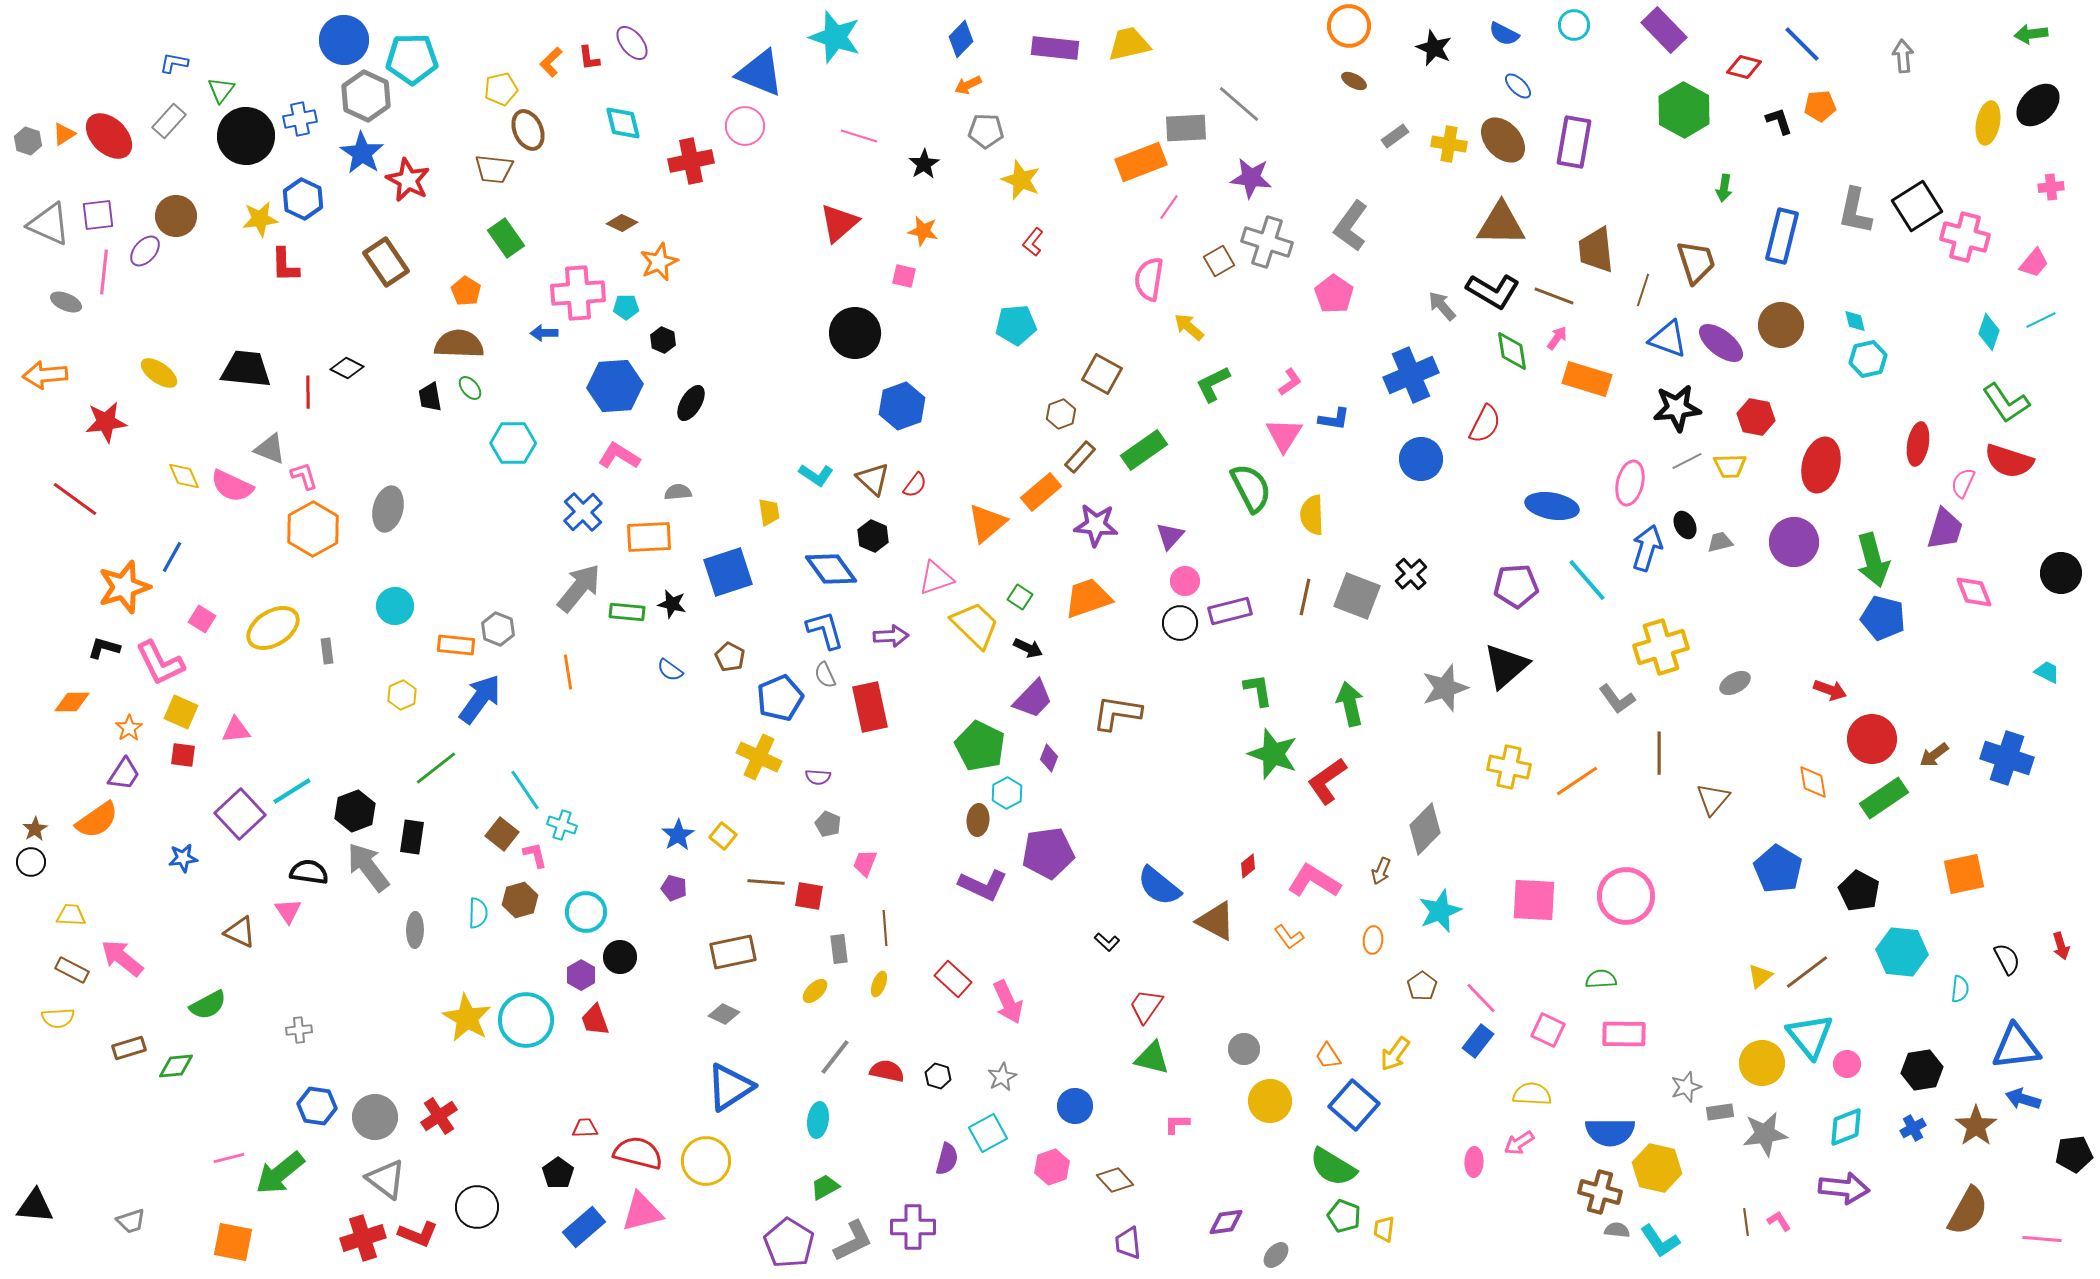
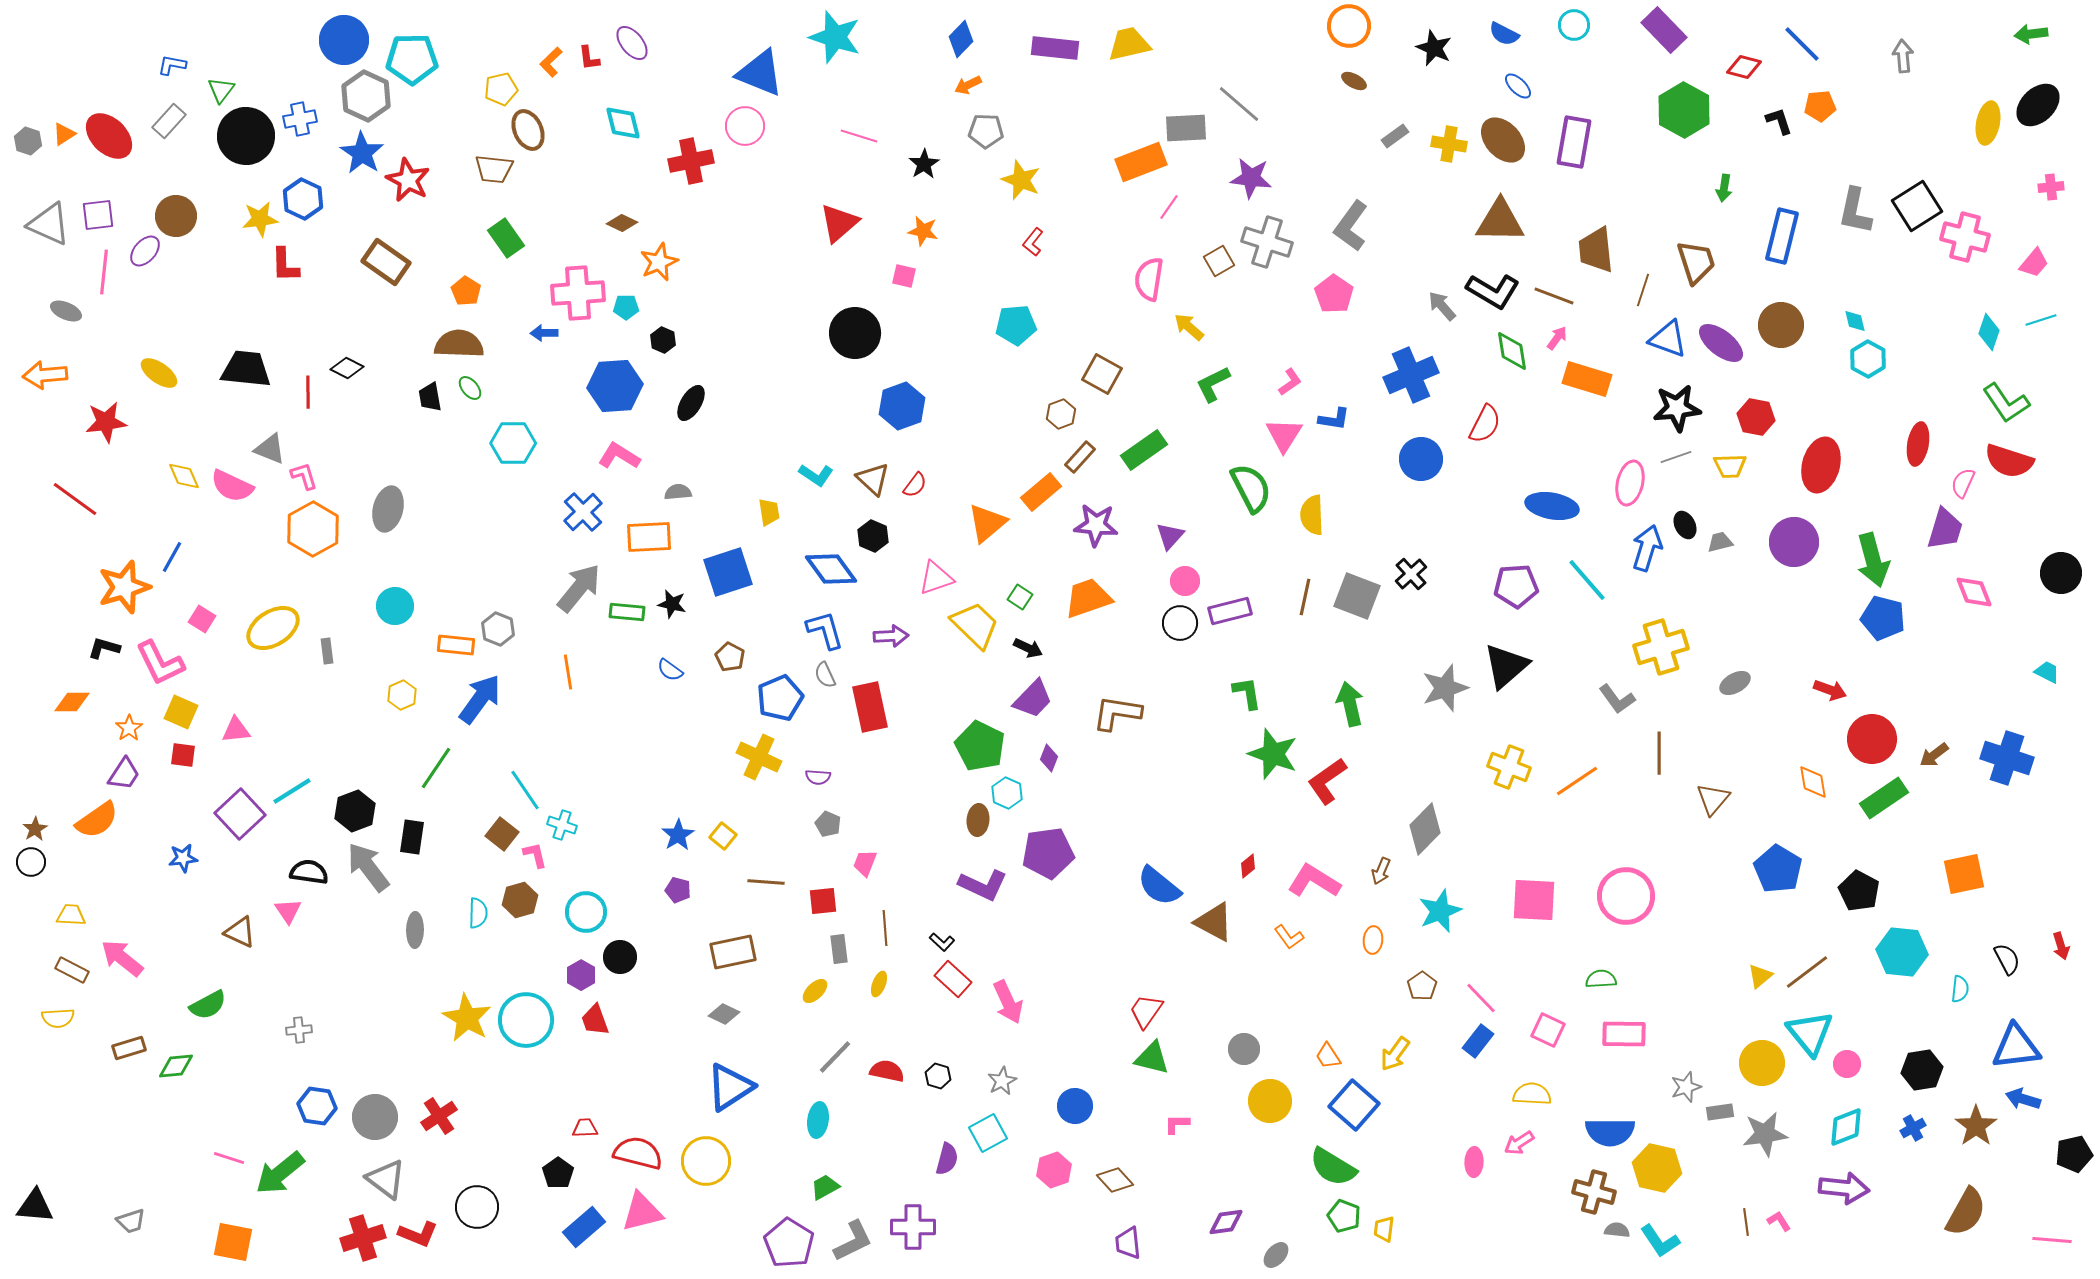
blue L-shape at (174, 63): moved 2 px left, 2 px down
brown triangle at (1501, 224): moved 1 px left, 3 px up
brown rectangle at (386, 262): rotated 21 degrees counterclockwise
gray ellipse at (66, 302): moved 9 px down
cyan line at (2041, 320): rotated 8 degrees clockwise
cyan hexagon at (1868, 359): rotated 18 degrees counterclockwise
gray line at (1687, 461): moved 11 px left, 4 px up; rotated 8 degrees clockwise
green L-shape at (1258, 690): moved 11 px left, 3 px down
yellow cross at (1509, 767): rotated 9 degrees clockwise
green line at (436, 768): rotated 18 degrees counterclockwise
cyan hexagon at (1007, 793): rotated 8 degrees counterclockwise
purple pentagon at (674, 888): moved 4 px right, 2 px down
red square at (809, 896): moved 14 px right, 5 px down; rotated 16 degrees counterclockwise
brown triangle at (1216, 921): moved 2 px left, 1 px down
black L-shape at (1107, 942): moved 165 px left
red trapezoid at (1146, 1006): moved 5 px down
cyan triangle at (1810, 1036): moved 3 px up
gray line at (835, 1057): rotated 6 degrees clockwise
gray star at (1002, 1077): moved 4 px down
black pentagon at (2074, 1154): rotated 6 degrees counterclockwise
pink line at (229, 1158): rotated 32 degrees clockwise
pink hexagon at (1052, 1167): moved 2 px right, 3 px down
brown cross at (1600, 1192): moved 6 px left
brown semicircle at (1968, 1211): moved 2 px left, 1 px down
pink line at (2042, 1239): moved 10 px right, 1 px down
